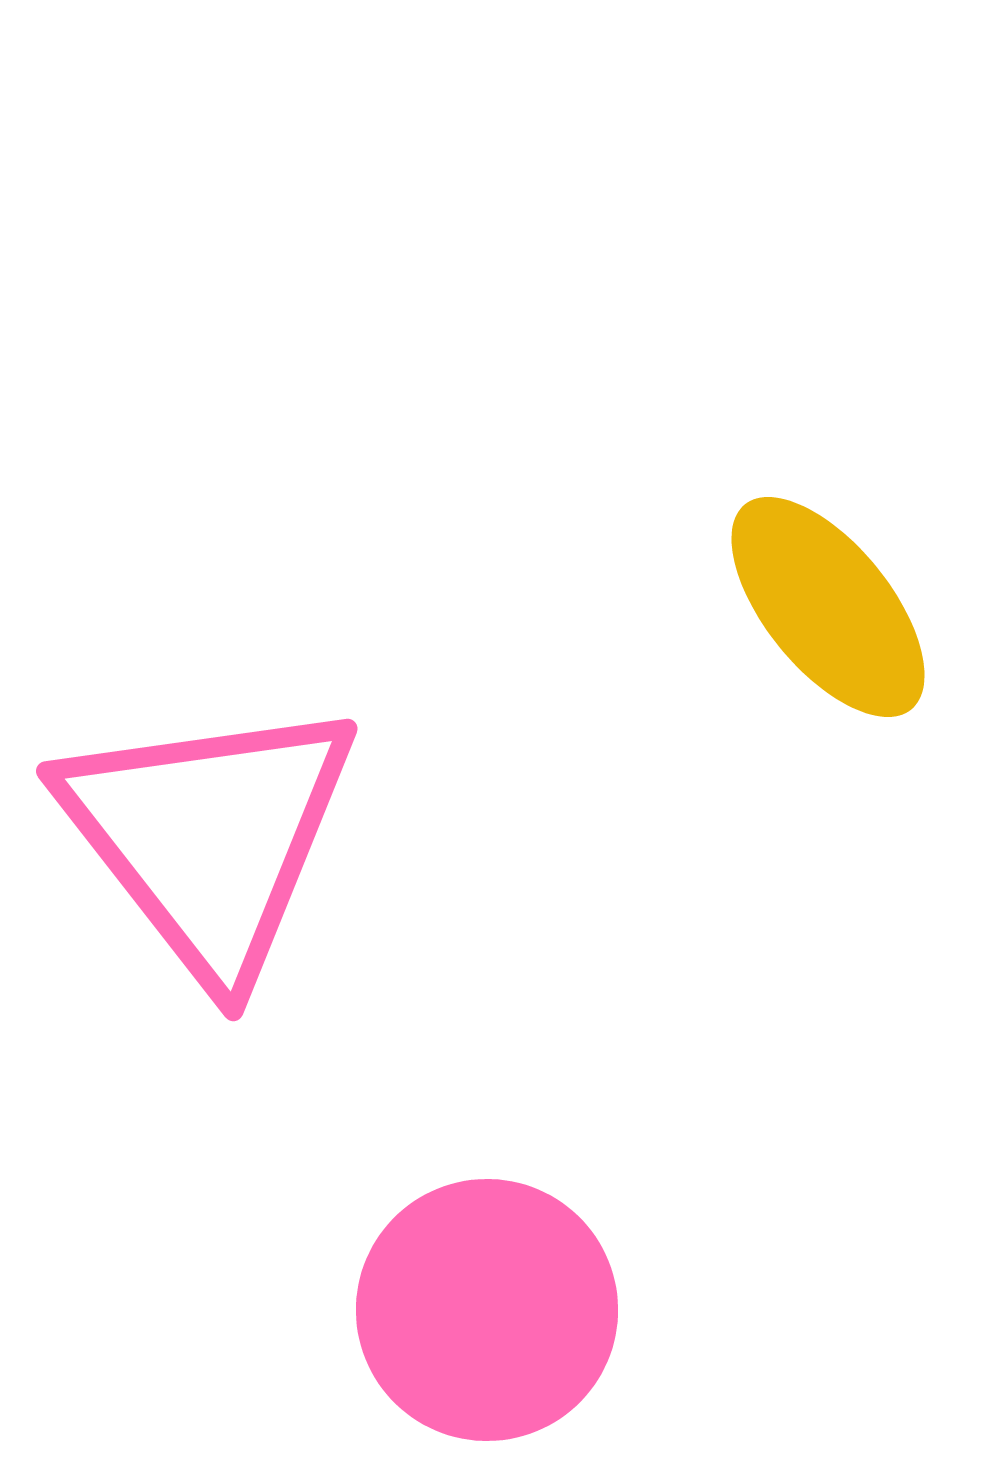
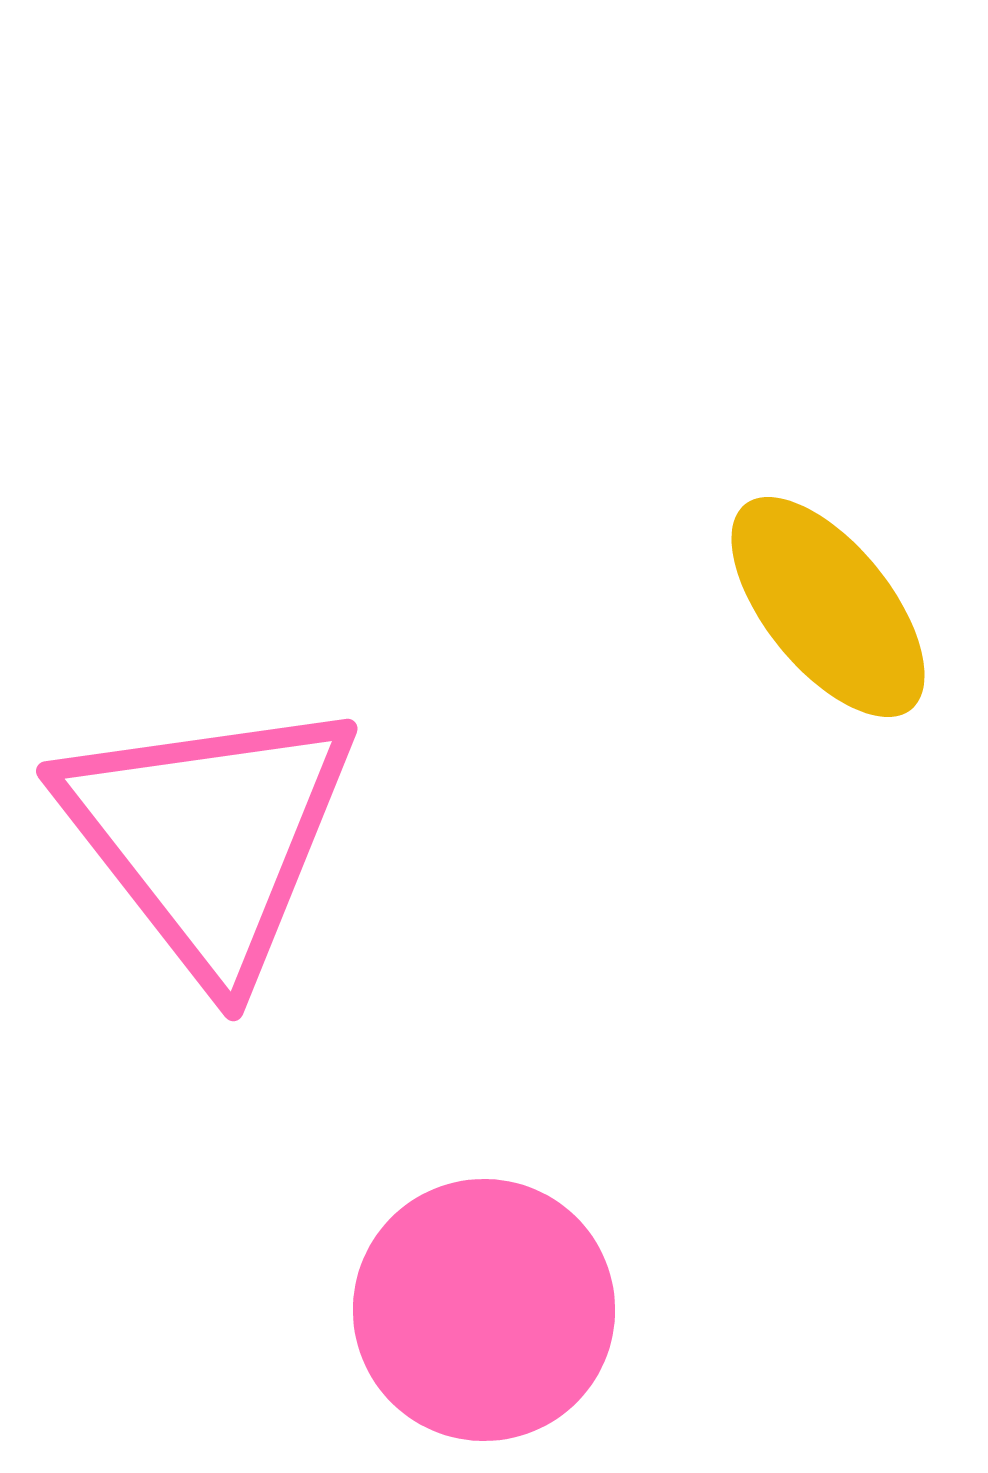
pink circle: moved 3 px left
